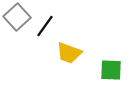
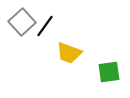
gray square: moved 5 px right, 5 px down
green square: moved 2 px left, 2 px down; rotated 10 degrees counterclockwise
